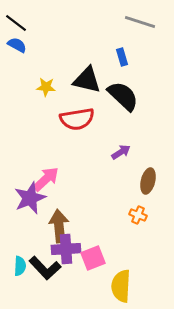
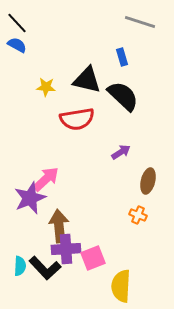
black line: moved 1 px right; rotated 10 degrees clockwise
